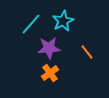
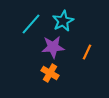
purple star: moved 4 px right, 1 px up
orange line: rotated 63 degrees clockwise
orange cross: rotated 24 degrees counterclockwise
